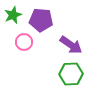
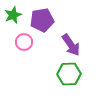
purple pentagon: moved 1 px right; rotated 15 degrees counterclockwise
purple arrow: rotated 20 degrees clockwise
green hexagon: moved 2 px left
